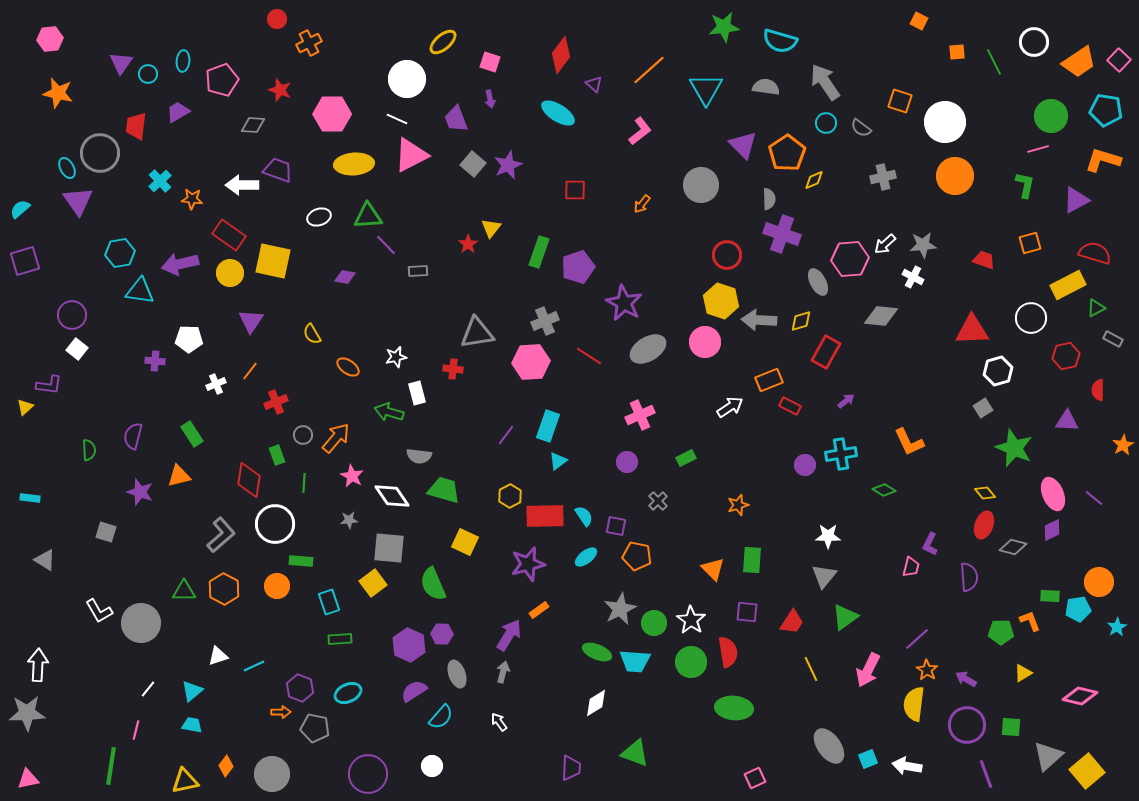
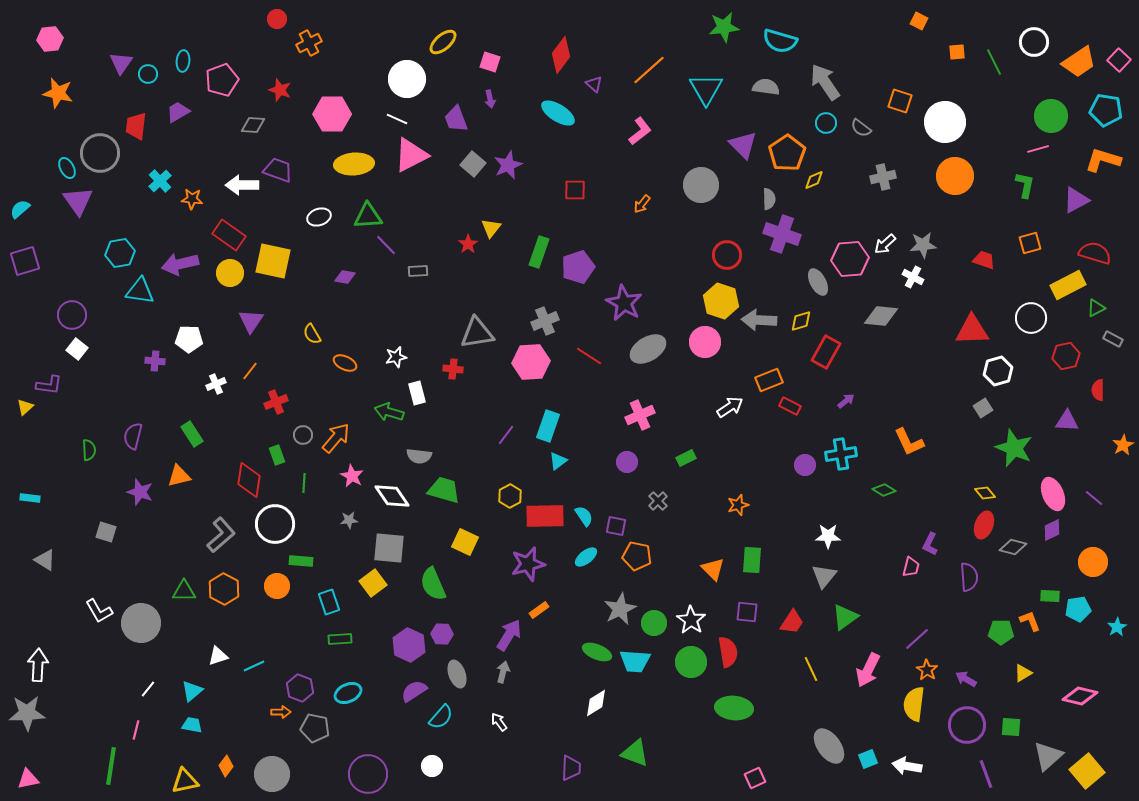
orange ellipse at (348, 367): moved 3 px left, 4 px up; rotated 10 degrees counterclockwise
orange circle at (1099, 582): moved 6 px left, 20 px up
